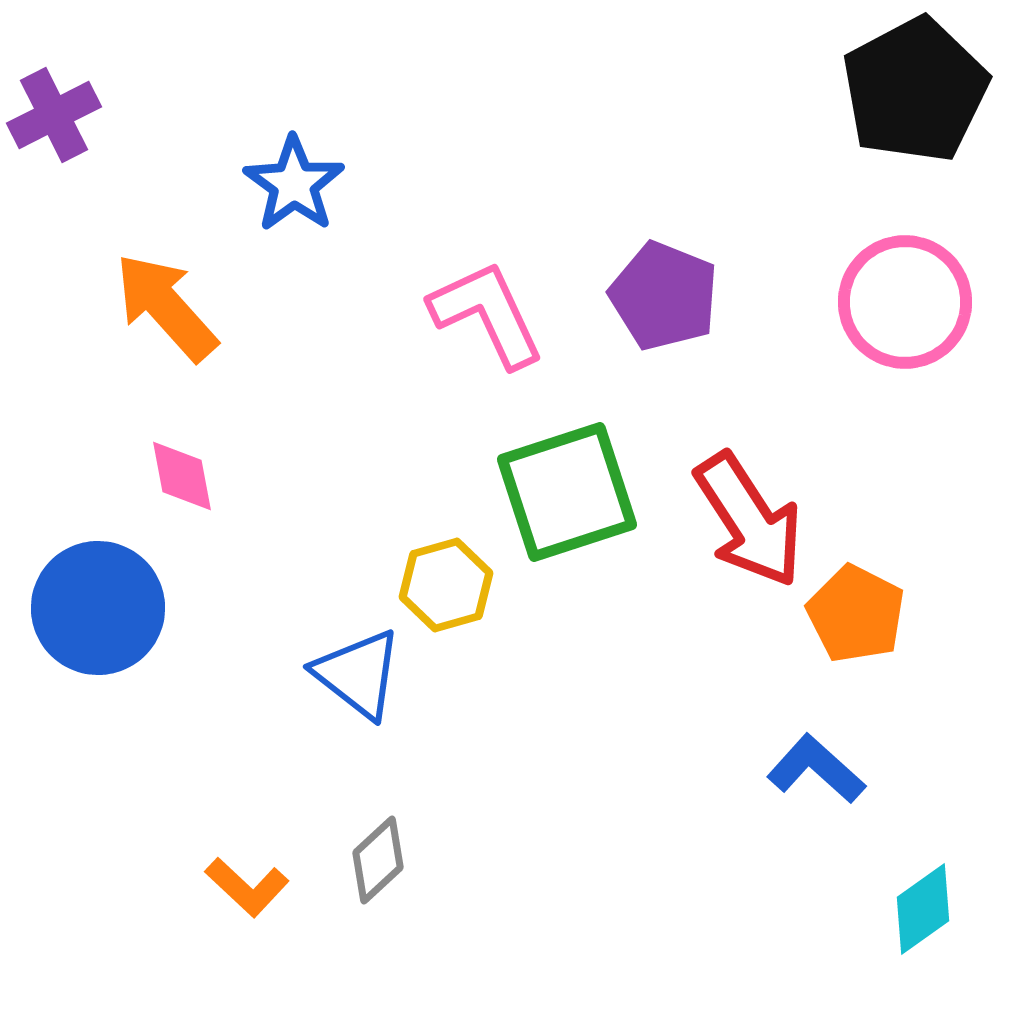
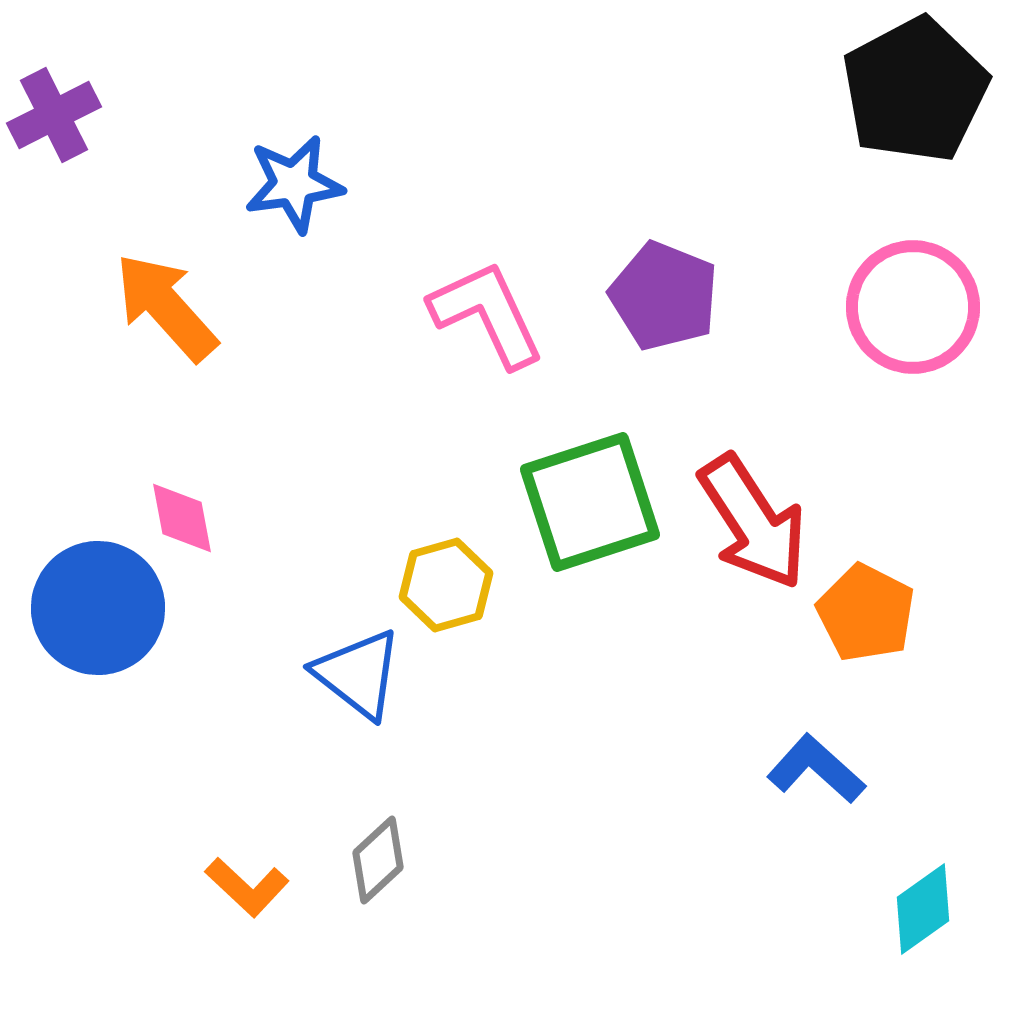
blue star: rotated 28 degrees clockwise
pink circle: moved 8 px right, 5 px down
pink diamond: moved 42 px down
green square: moved 23 px right, 10 px down
red arrow: moved 4 px right, 2 px down
orange pentagon: moved 10 px right, 1 px up
